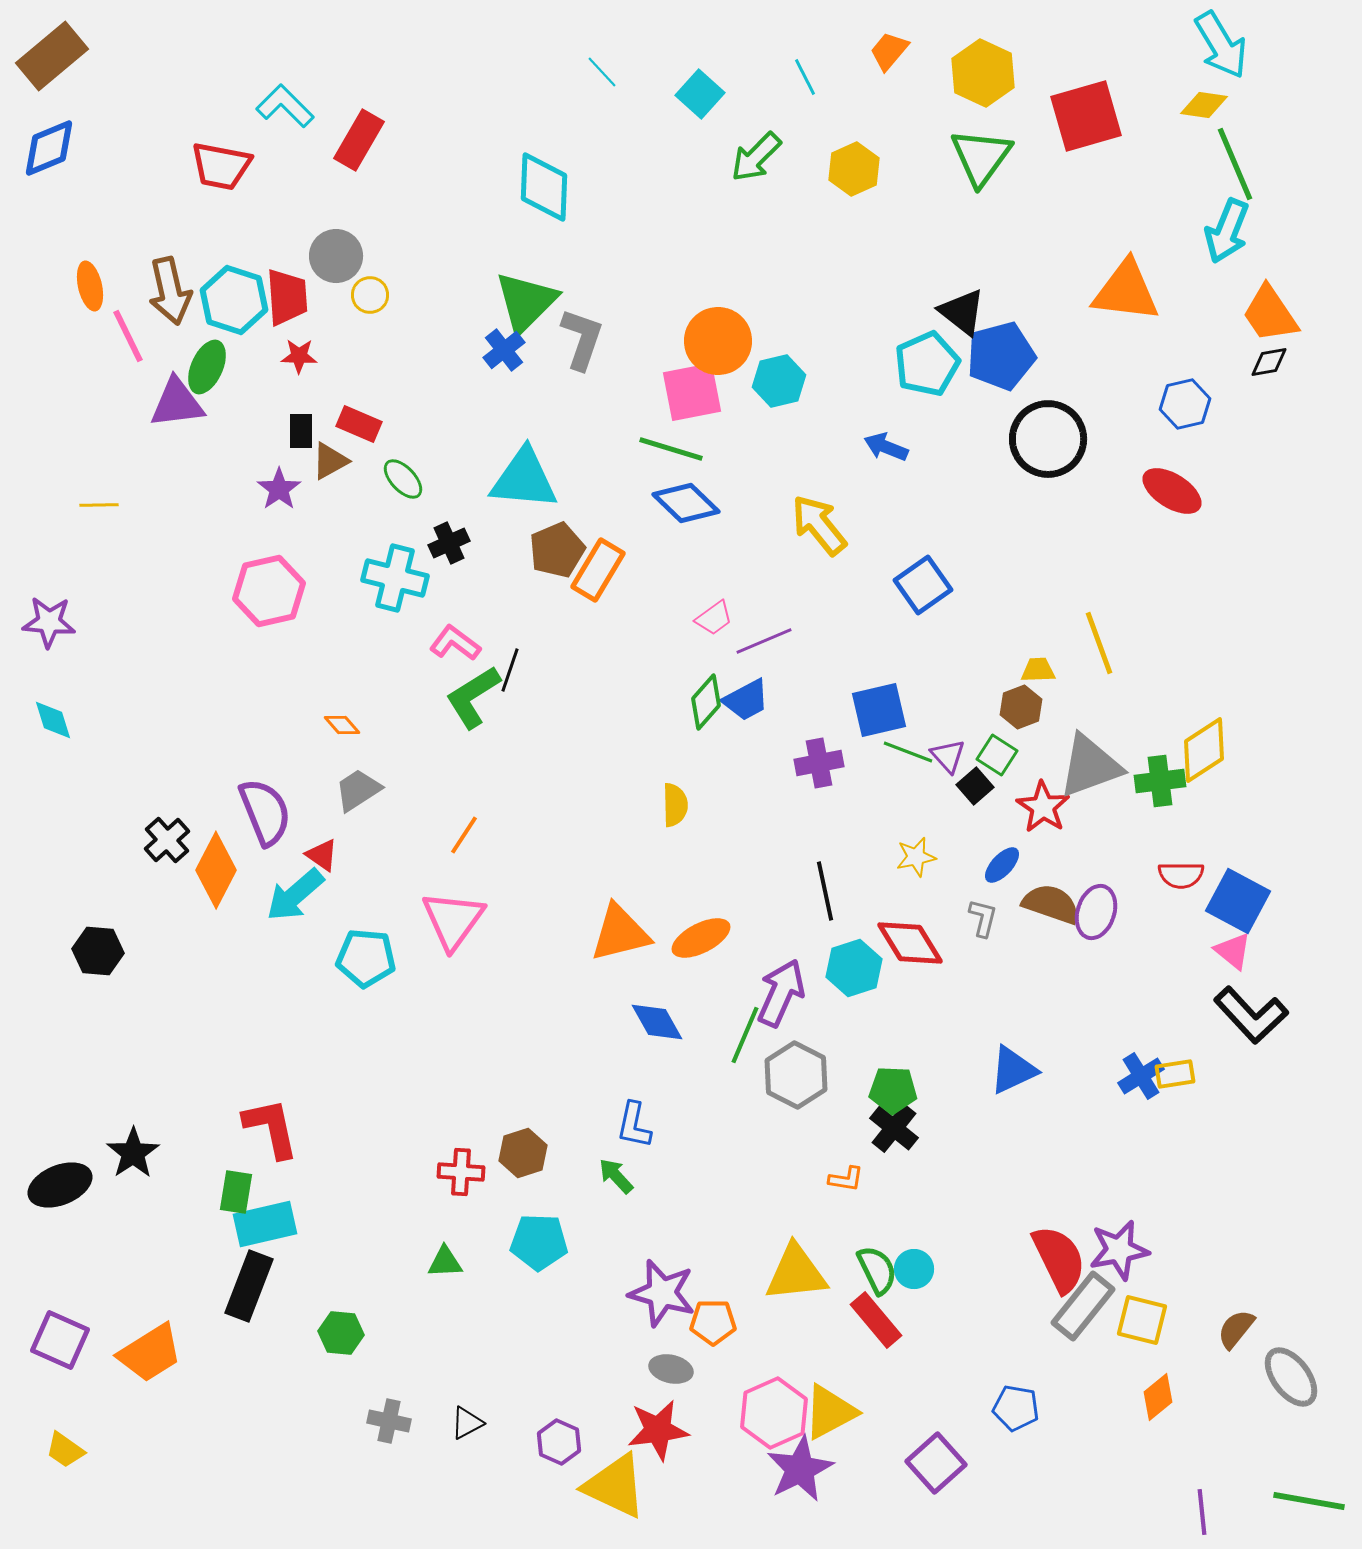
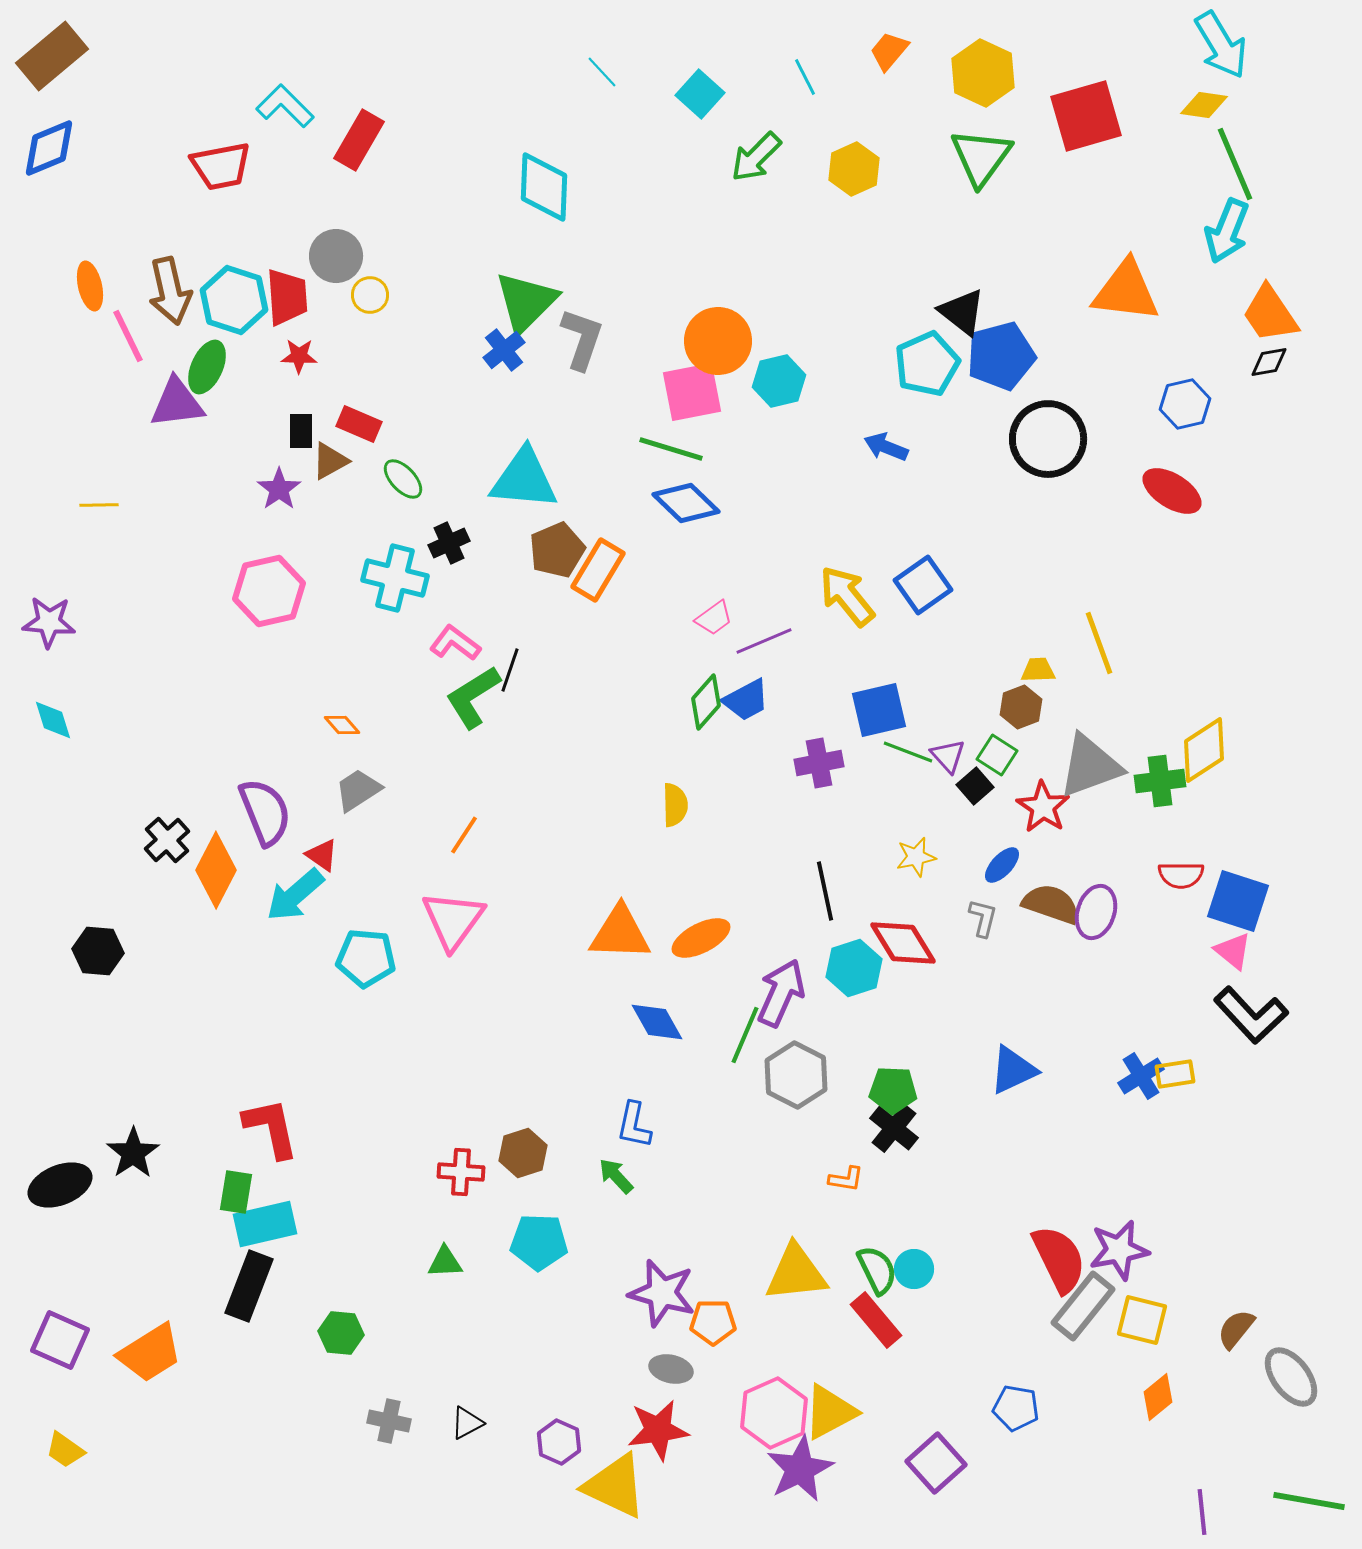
red trapezoid at (221, 166): rotated 22 degrees counterclockwise
yellow arrow at (819, 525): moved 28 px right, 71 px down
blue square at (1238, 901): rotated 10 degrees counterclockwise
orange triangle at (620, 933): rotated 16 degrees clockwise
red diamond at (910, 943): moved 7 px left
